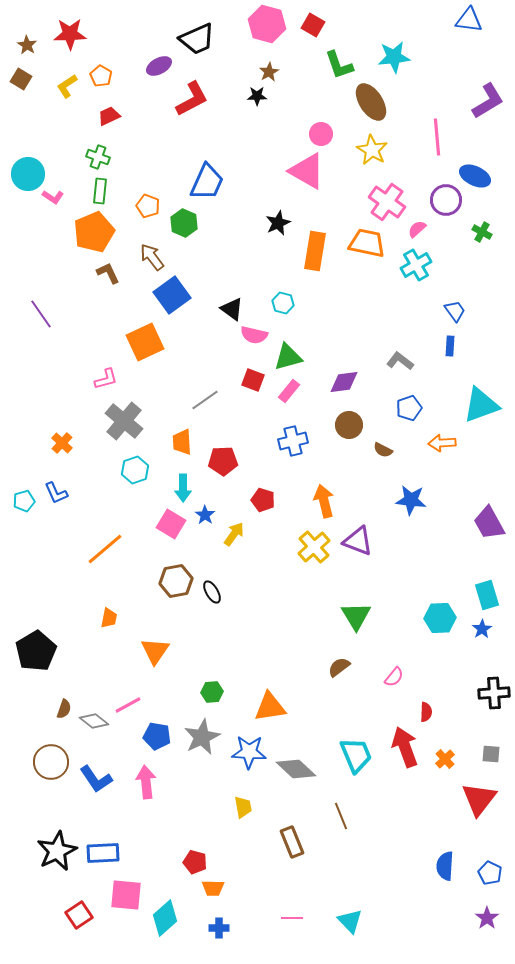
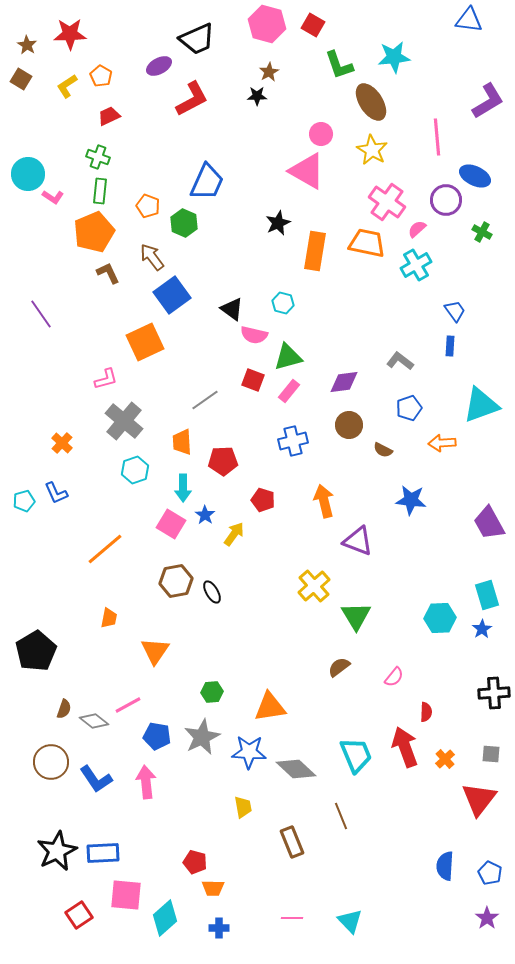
yellow cross at (314, 547): moved 39 px down
